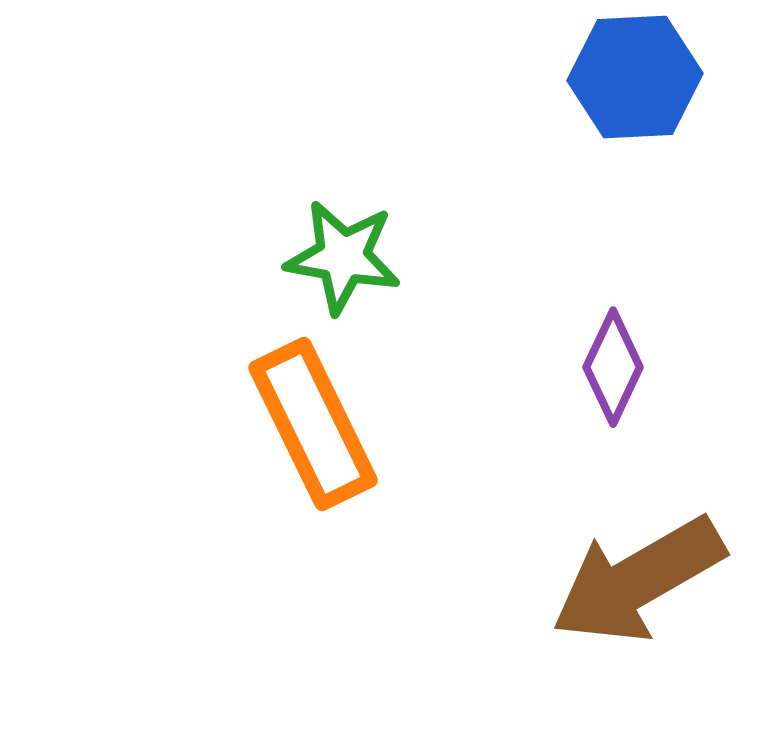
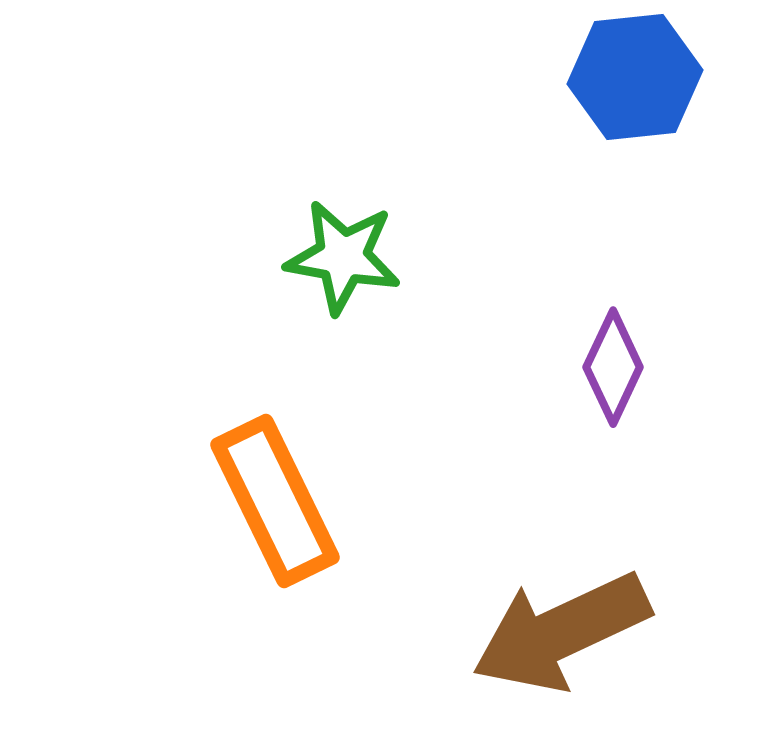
blue hexagon: rotated 3 degrees counterclockwise
orange rectangle: moved 38 px left, 77 px down
brown arrow: moved 77 px left, 52 px down; rotated 5 degrees clockwise
